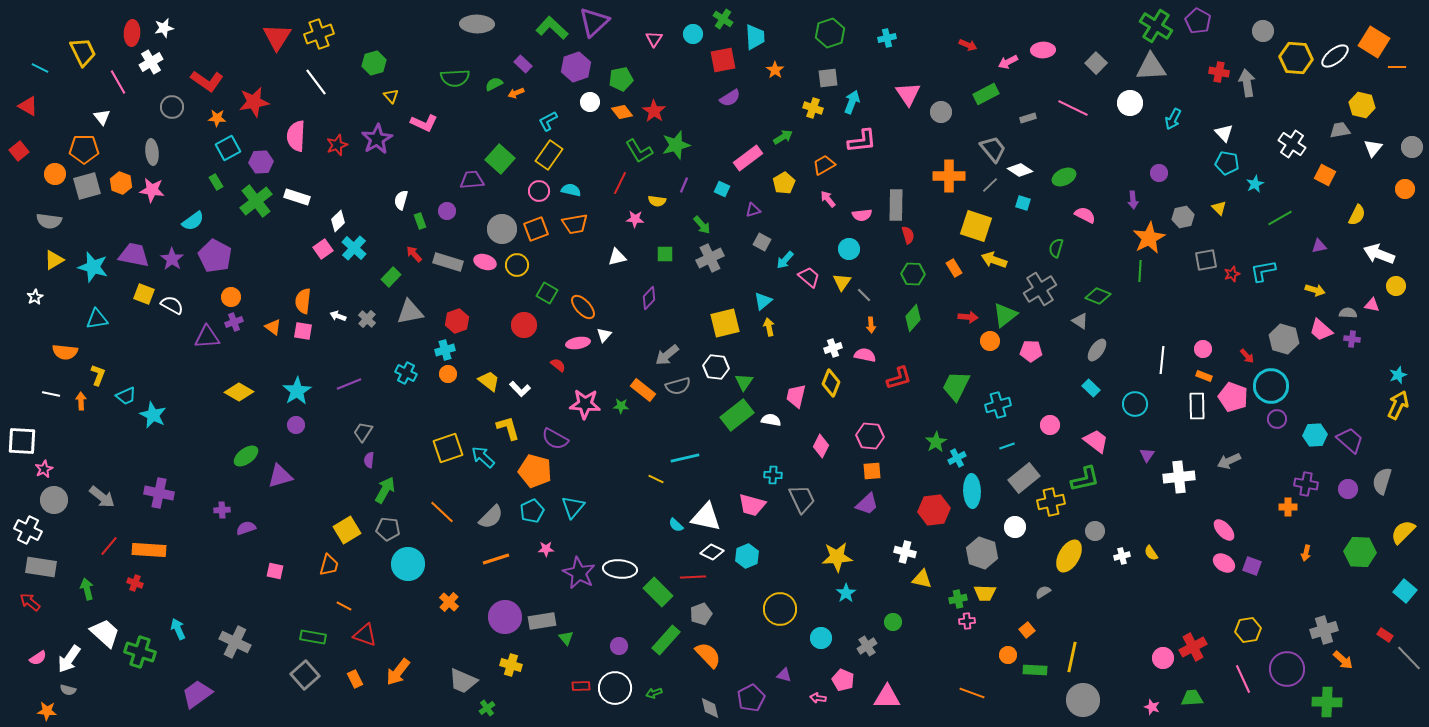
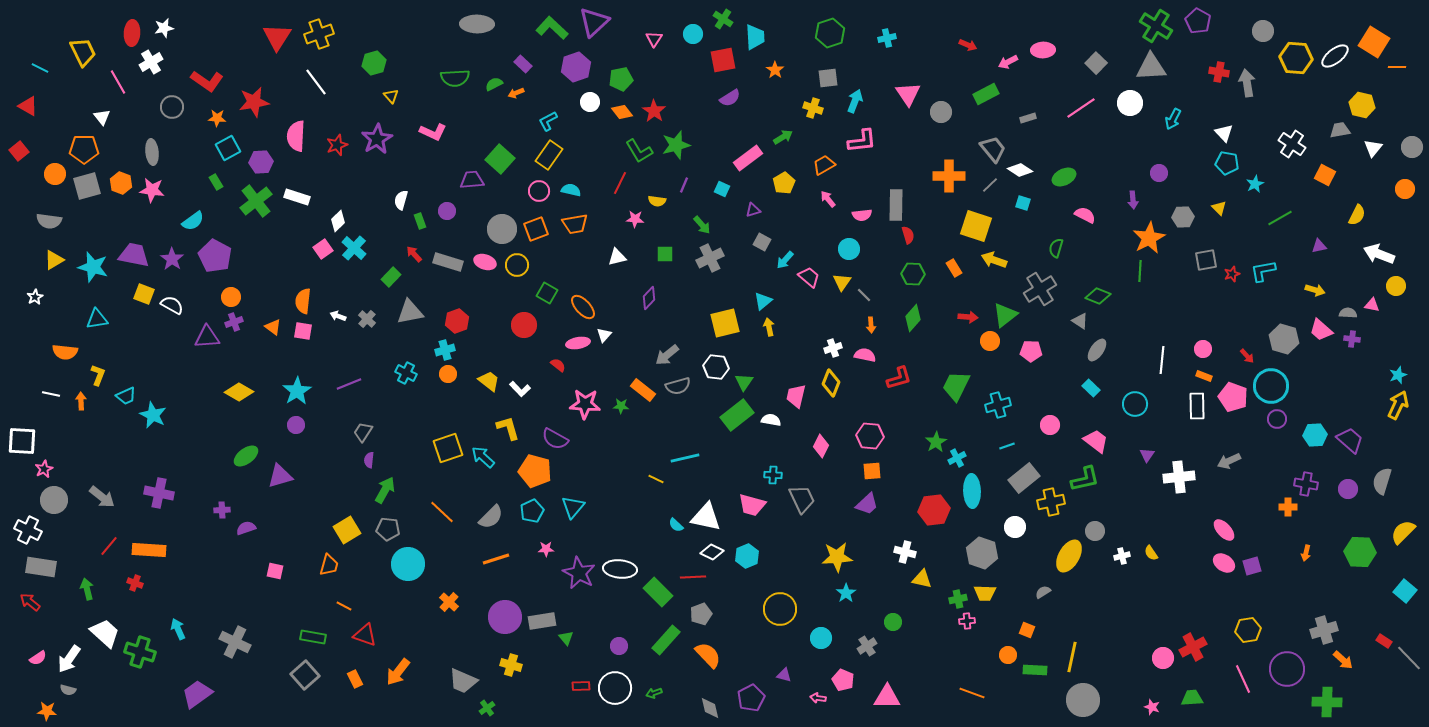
cyan arrow at (852, 102): moved 3 px right, 1 px up
pink line at (1073, 108): moved 8 px right; rotated 60 degrees counterclockwise
pink L-shape at (424, 123): moved 9 px right, 9 px down
gray hexagon at (1183, 217): rotated 10 degrees clockwise
purple square at (1252, 566): rotated 36 degrees counterclockwise
orange square at (1027, 630): rotated 28 degrees counterclockwise
red rectangle at (1385, 635): moved 1 px left, 6 px down
